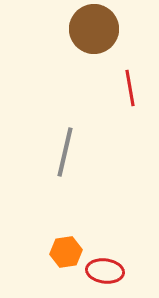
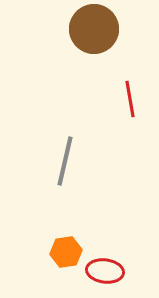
red line: moved 11 px down
gray line: moved 9 px down
